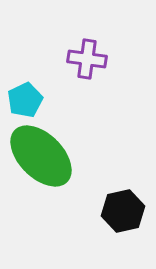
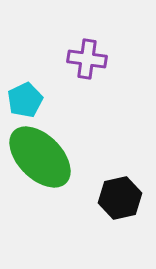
green ellipse: moved 1 px left, 1 px down
black hexagon: moved 3 px left, 13 px up
